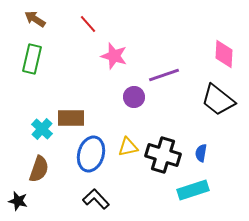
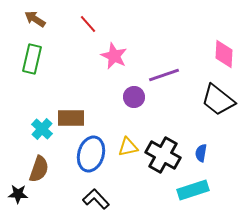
pink star: rotated 8 degrees clockwise
black cross: rotated 12 degrees clockwise
black star: moved 7 px up; rotated 12 degrees counterclockwise
